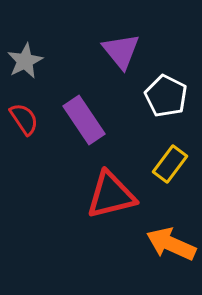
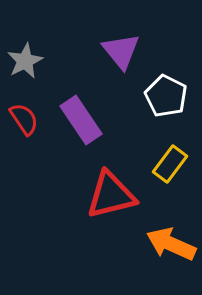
purple rectangle: moved 3 px left
